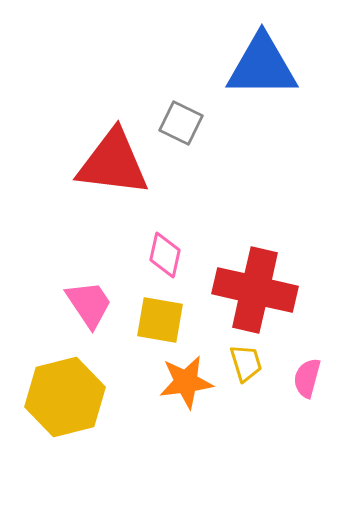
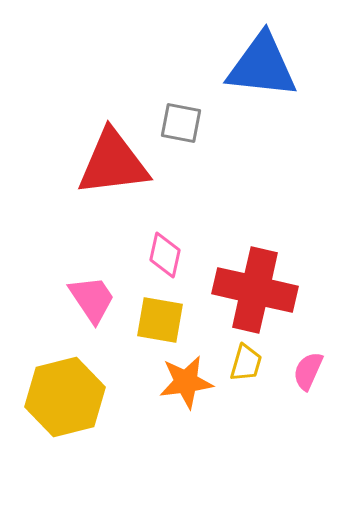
blue triangle: rotated 6 degrees clockwise
gray square: rotated 15 degrees counterclockwise
red triangle: rotated 14 degrees counterclockwise
pink trapezoid: moved 3 px right, 5 px up
yellow trapezoid: rotated 33 degrees clockwise
pink semicircle: moved 1 px right, 7 px up; rotated 9 degrees clockwise
